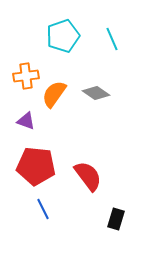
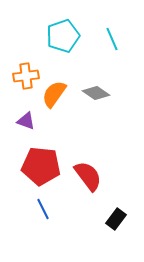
red pentagon: moved 5 px right
black rectangle: rotated 20 degrees clockwise
